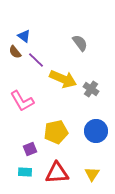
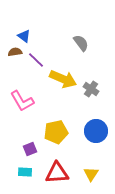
gray semicircle: moved 1 px right
brown semicircle: rotated 120 degrees clockwise
yellow triangle: moved 1 px left
